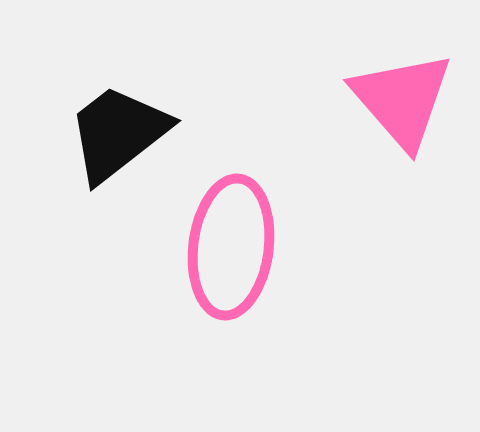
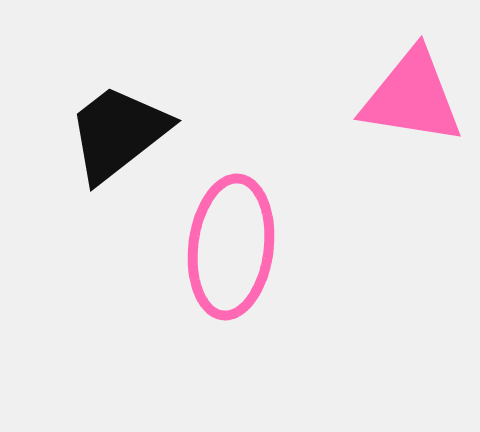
pink triangle: moved 10 px right, 3 px up; rotated 40 degrees counterclockwise
